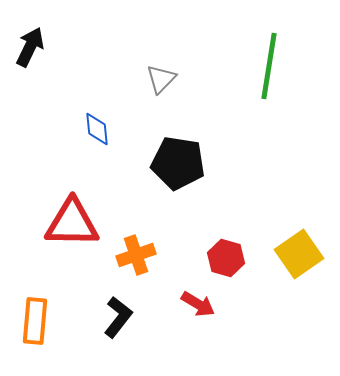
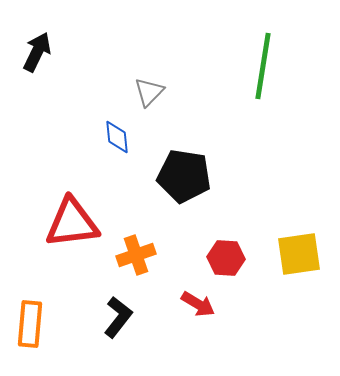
black arrow: moved 7 px right, 5 px down
green line: moved 6 px left
gray triangle: moved 12 px left, 13 px down
blue diamond: moved 20 px right, 8 px down
black pentagon: moved 6 px right, 13 px down
red triangle: rotated 8 degrees counterclockwise
yellow square: rotated 27 degrees clockwise
red hexagon: rotated 12 degrees counterclockwise
orange rectangle: moved 5 px left, 3 px down
